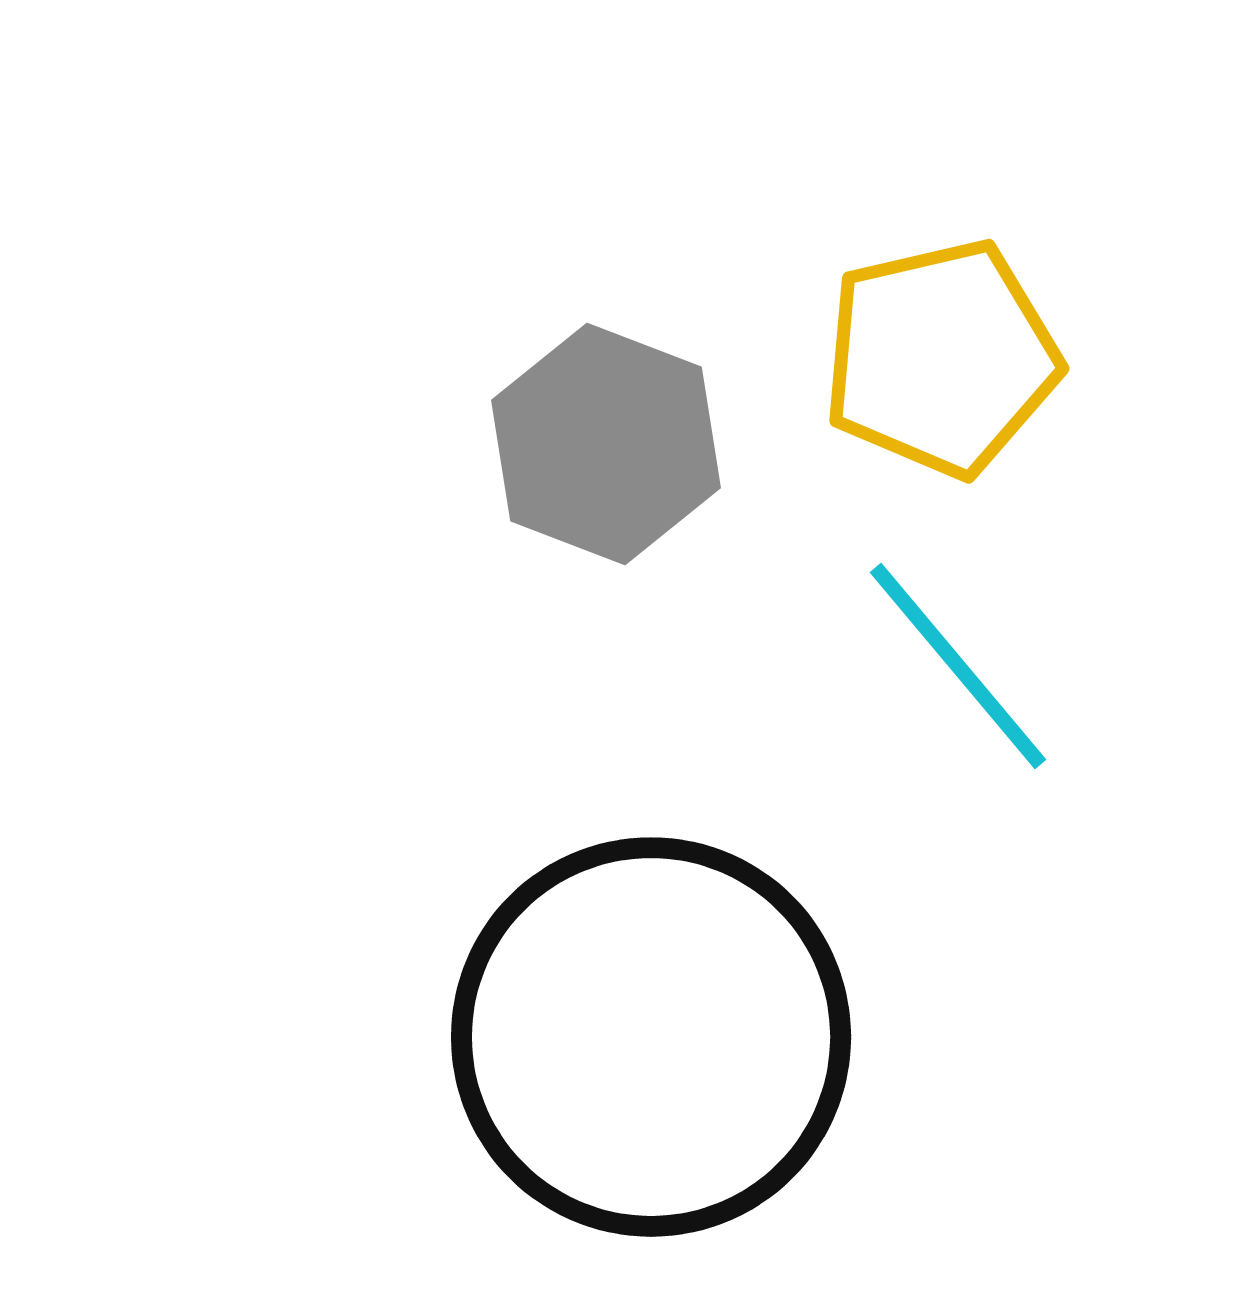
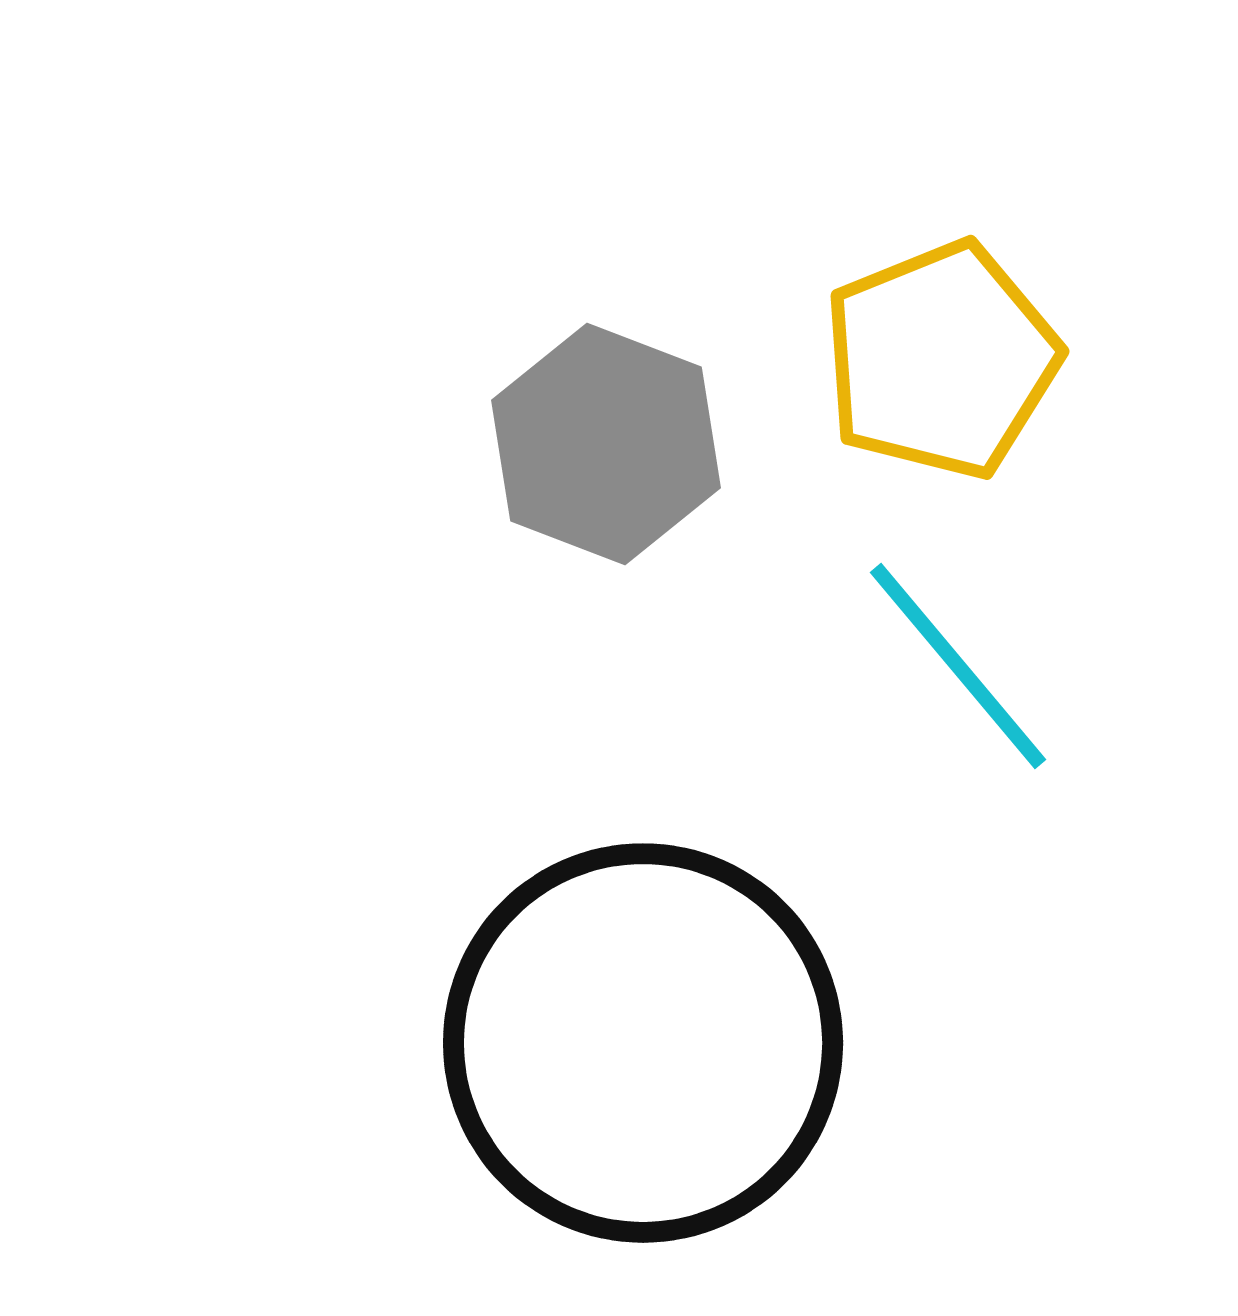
yellow pentagon: moved 2 px down; rotated 9 degrees counterclockwise
black circle: moved 8 px left, 6 px down
